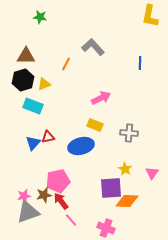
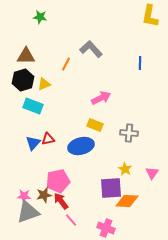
gray L-shape: moved 2 px left, 2 px down
red triangle: moved 2 px down
pink star: rotated 16 degrees clockwise
